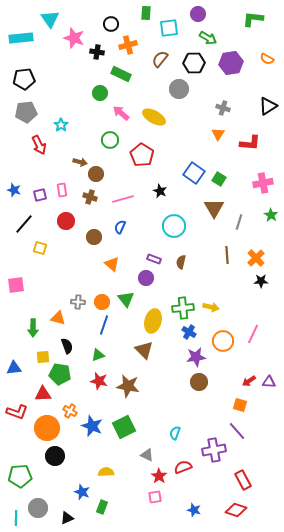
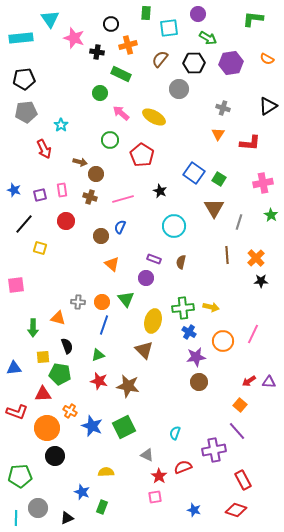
red arrow at (39, 145): moved 5 px right, 4 px down
brown circle at (94, 237): moved 7 px right, 1 px up
orange square at (240, 405): rotated 24 degrees clockwise
